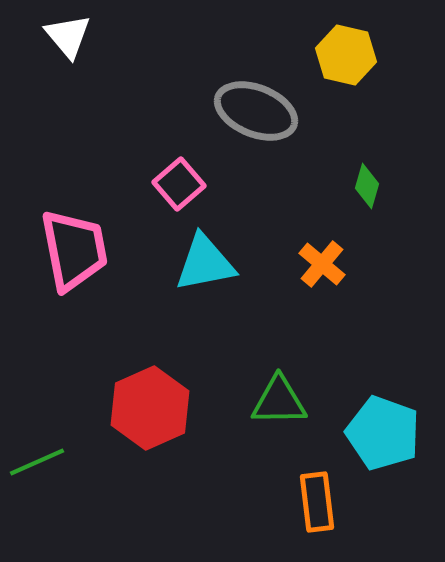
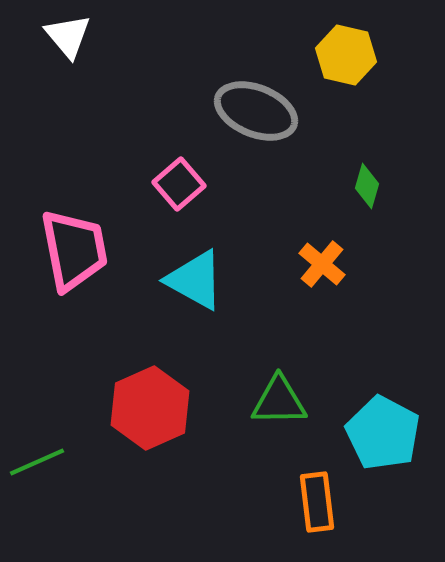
cyan triangle: moved 10 px left, 17 px down; rotated 40 degrees clockwise
cyan pentagon: rotated 8 degrees clockwise
